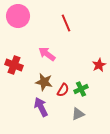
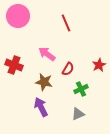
red semicircle: moved 5 px right, 21 px up
